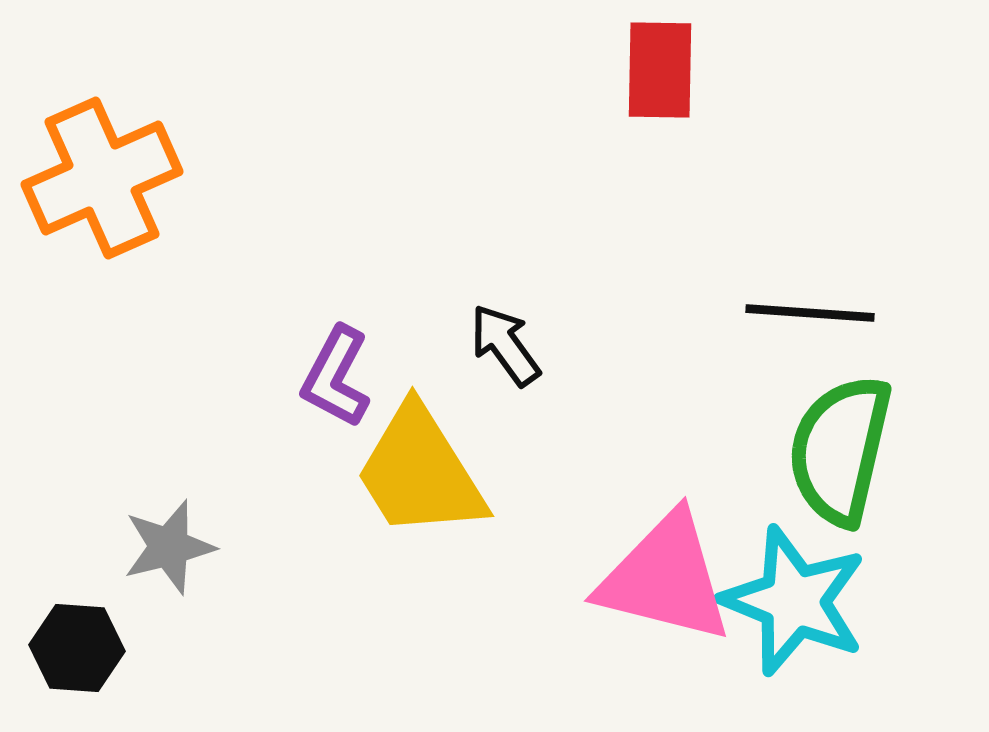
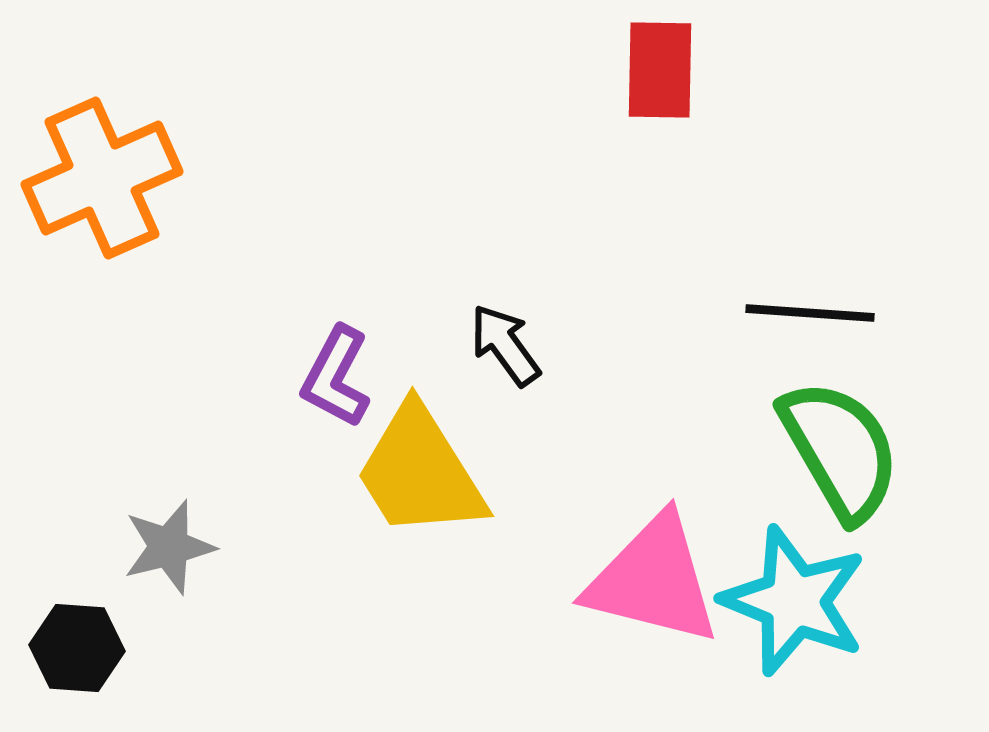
green semicircle: rotated 137 degrees clockwise
pink triangle: moved 12 px left, 2 px down
